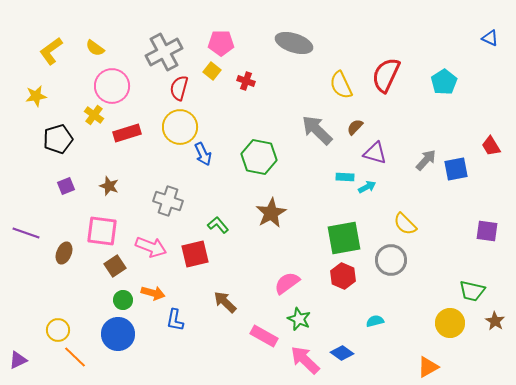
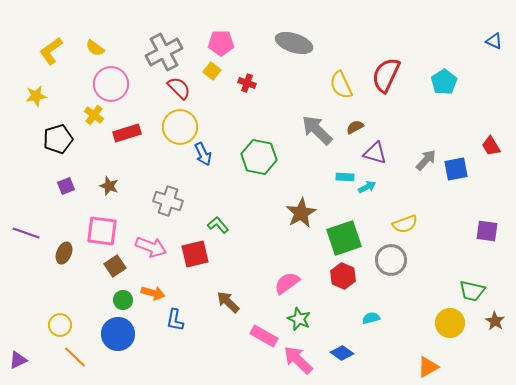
blue triangle at (490, 38): moved 4 px right, 3 px down
red cross at (246, 81): moved 1 px right, 2 px down
pink circle at (112, 86): moved 1 px left, 2 px up
red semicircle at (179, 88): rotated 120 degrees clockwise
brown semicircle at (355, 127): rotated 18 degrees clockwise
brown star at (271, 213): moved 30 px right
yellow semicircle at (405, 224): rotated 65 degrees counterclockwise
green square at (344, 238): rotated 9 degrees counterclockwise
brown arrow at (225, 302): moved 3 px right
cyan semicircle at (375, 321): moved 4 px left, 3 px up
yellow circle at (58, 330): moved 2 px right, 5 px up
pink arrow at (305, 360): moved 7 px left
